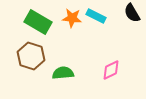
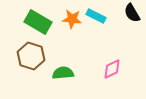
orange star: moved 1 px down
pink diamond: moved 1 px right, 1 px up
